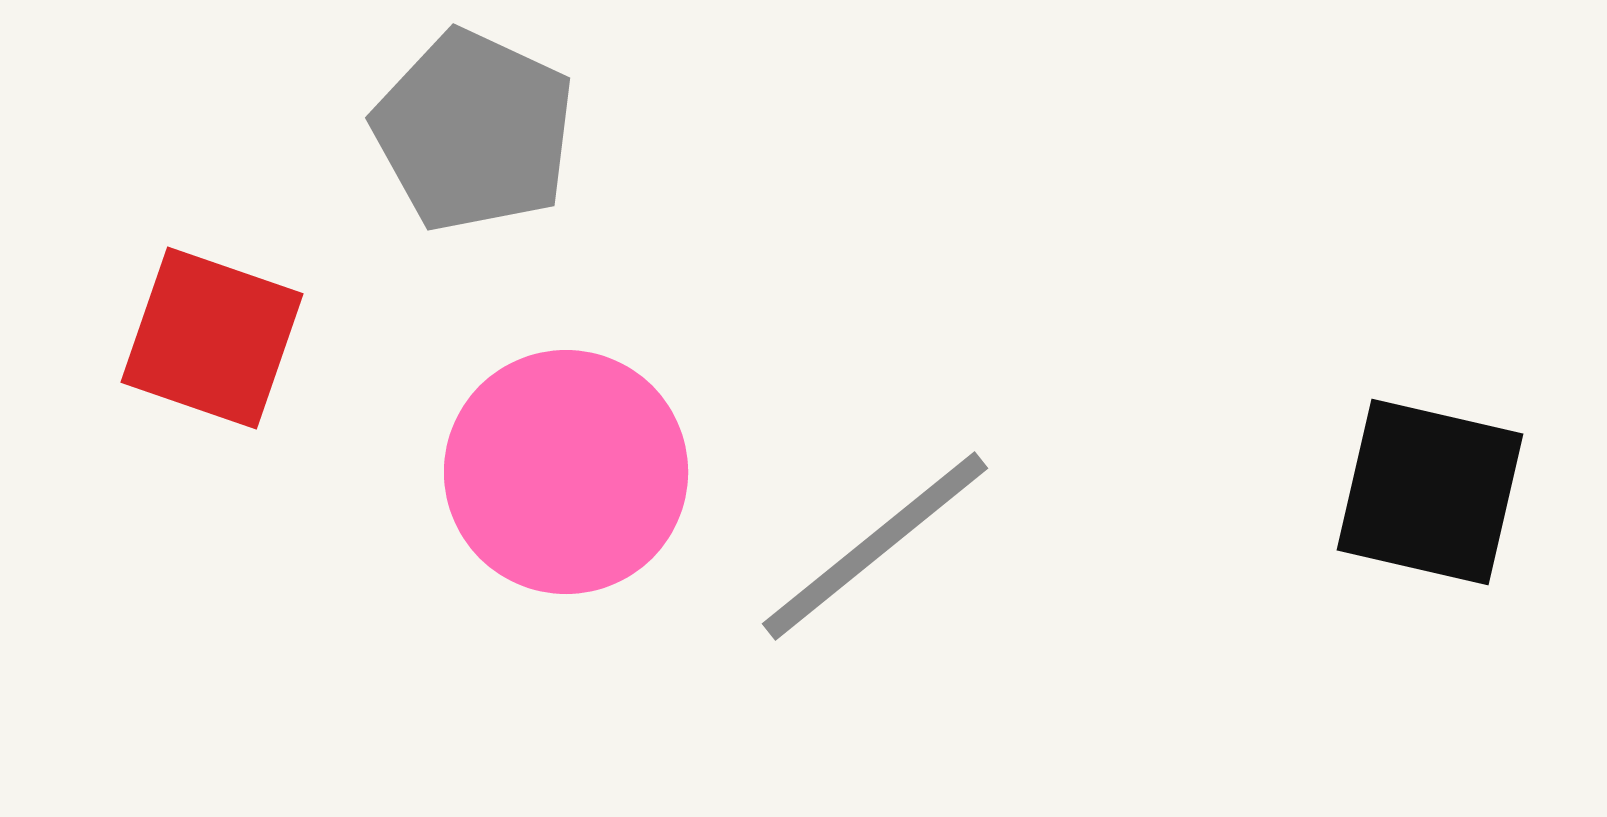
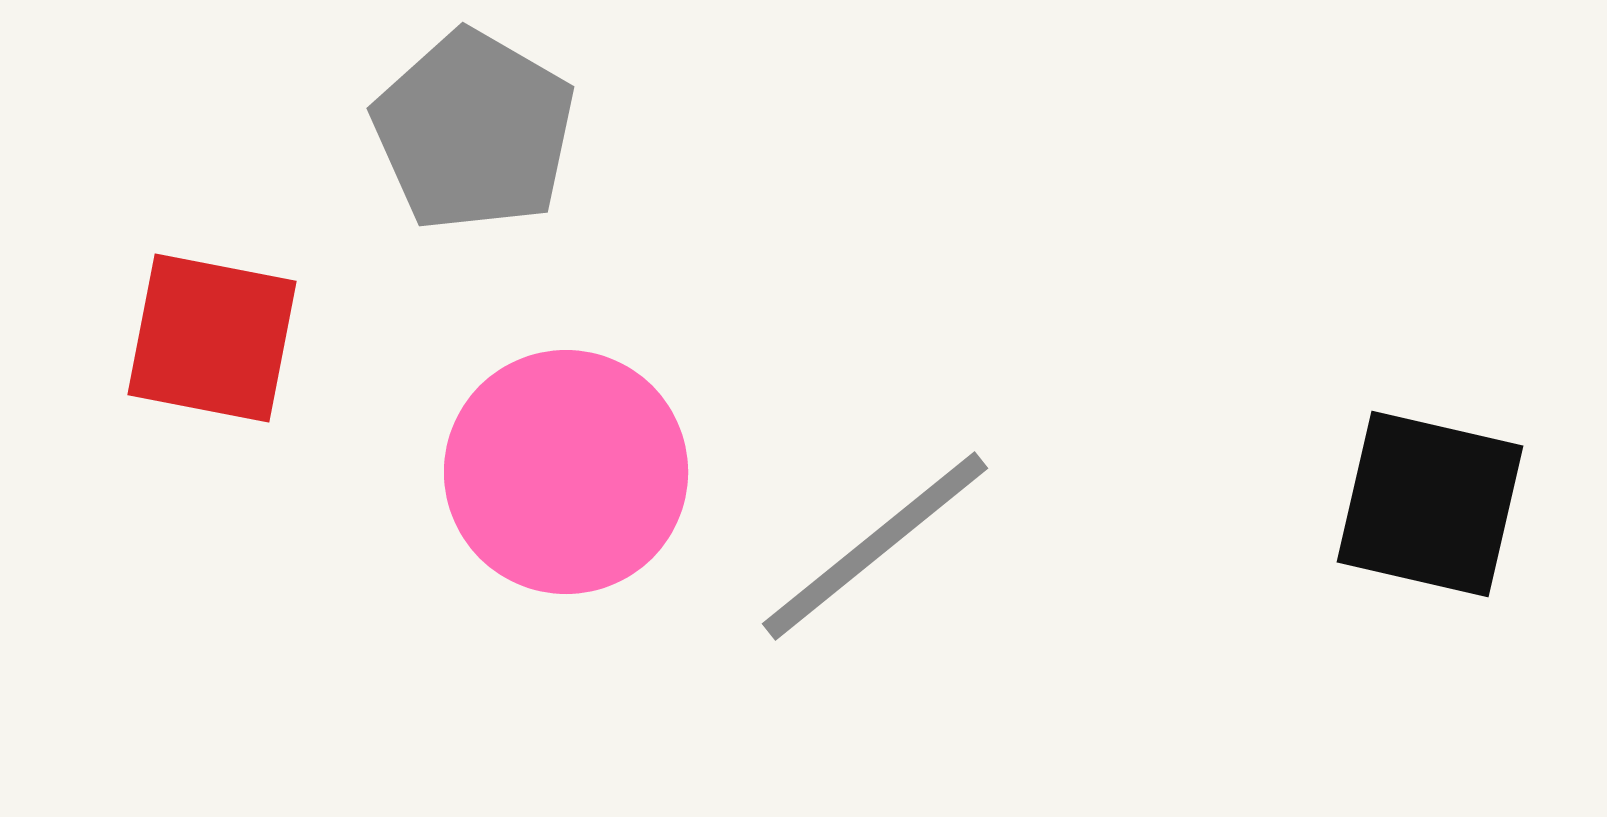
gray pentagon: rotated 5 degrees clockwise
red square: rotated 8 degrees counterclockwise
black square: moved 12 px down
